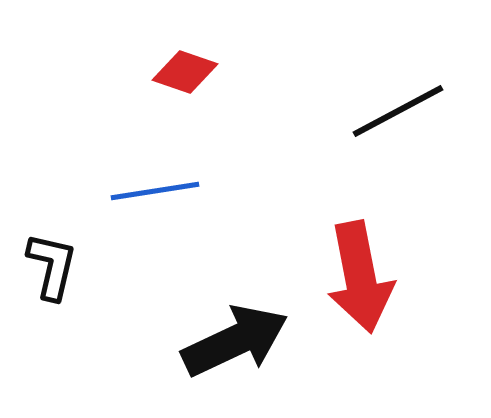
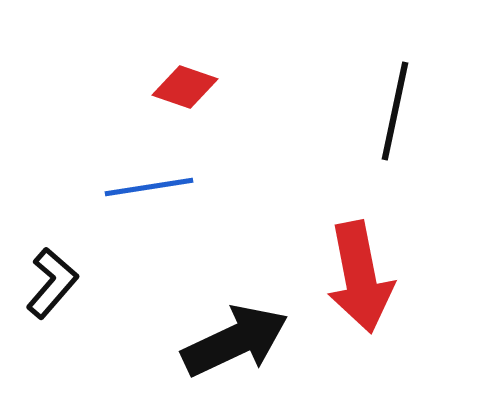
red diamond: moved 15 px down
black line: moved 3 px left; rotated 50 degrees counterclockwise
blue line: moved 6 px left, 4 px up
black L-shape: moved 17 px down; rotated 28 degrees clockwise
